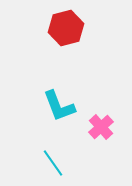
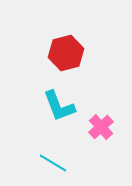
red hexagon: moved 25 px down
cyan line: rotated 24 degrees counterclockwise
